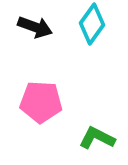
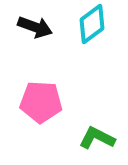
cyan diamond: rotated 18 degrees clockwise
